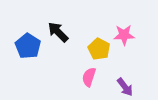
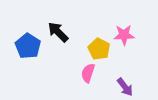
pink semicircle: moved 1 px left, 4 px up
